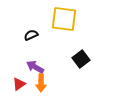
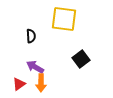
black semicircle: moved 1 px down; rotated 112 degrees clockwise
